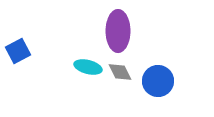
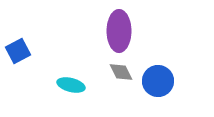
purple ellipse: moved 1 px right
cyan ellipse: moved 17 px left, 18 px down
gray diamond: moved 1 px right
